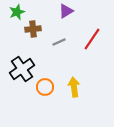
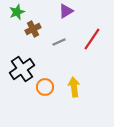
brown cross: rotated 21 degrees counterclockwise
